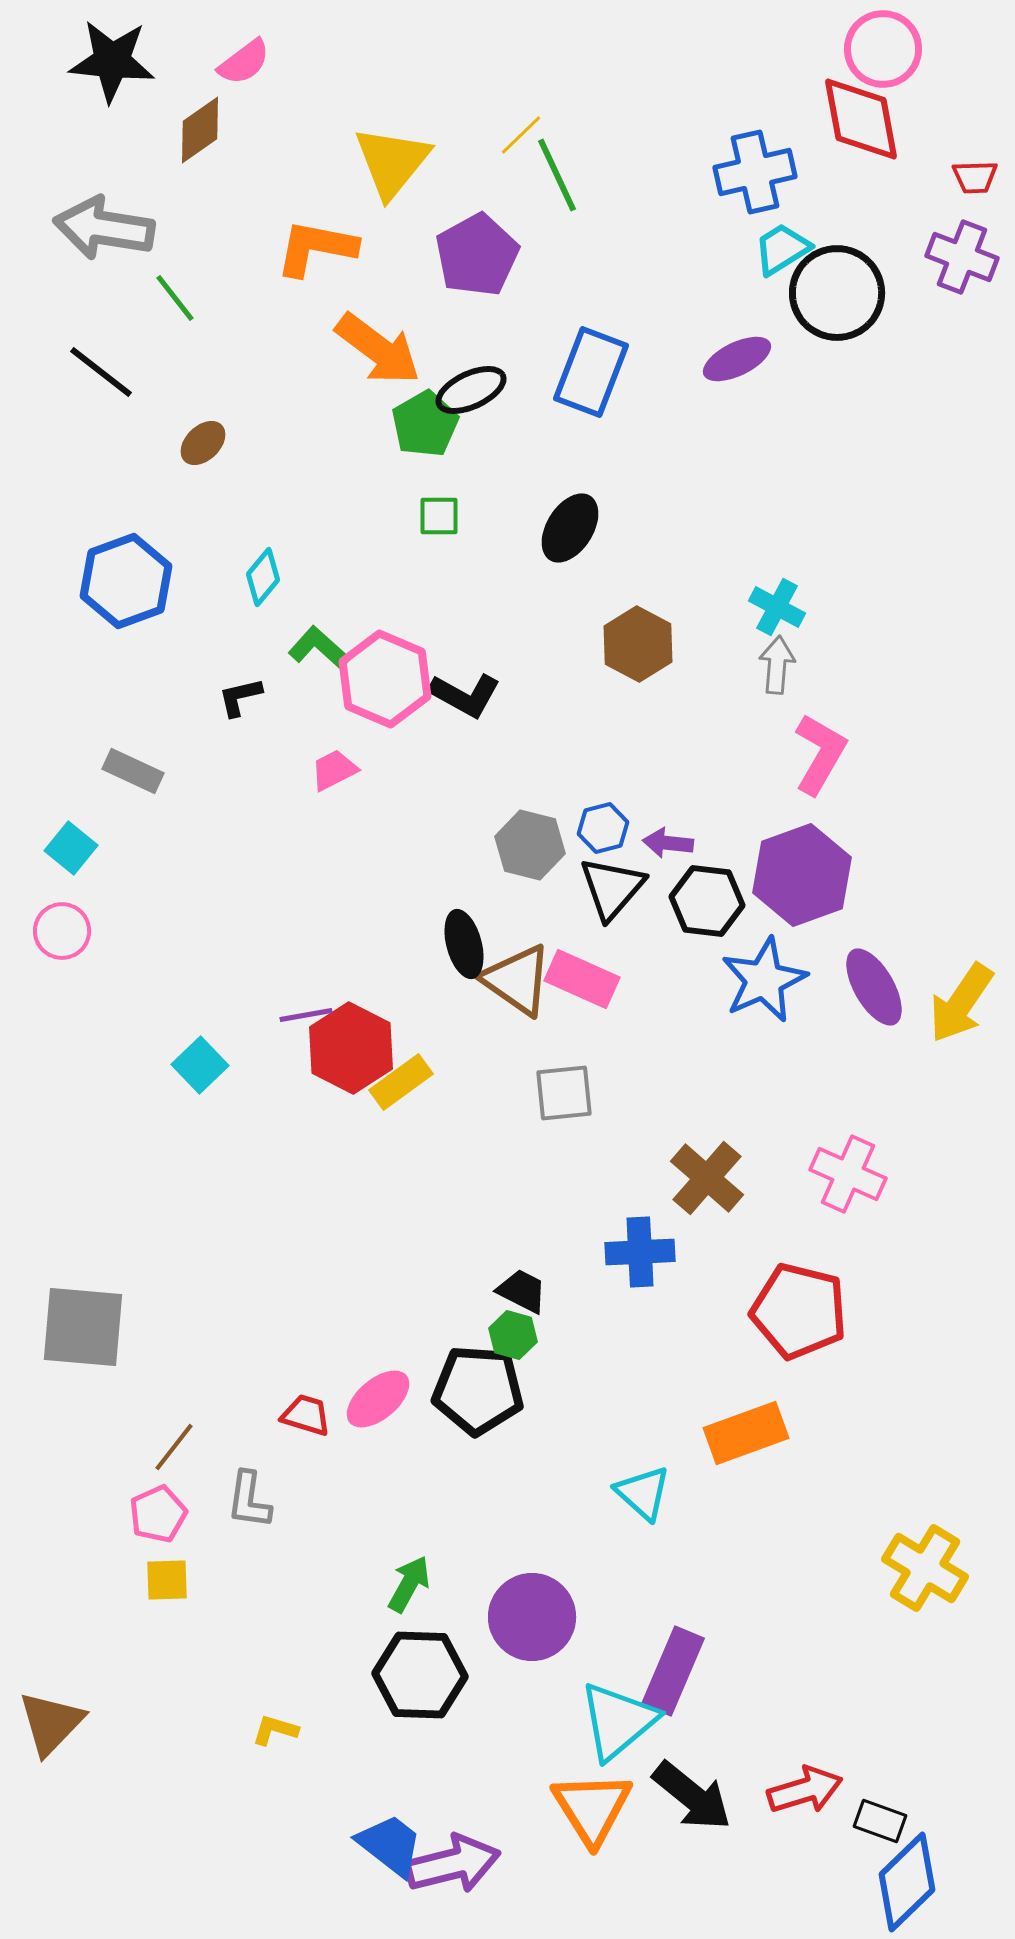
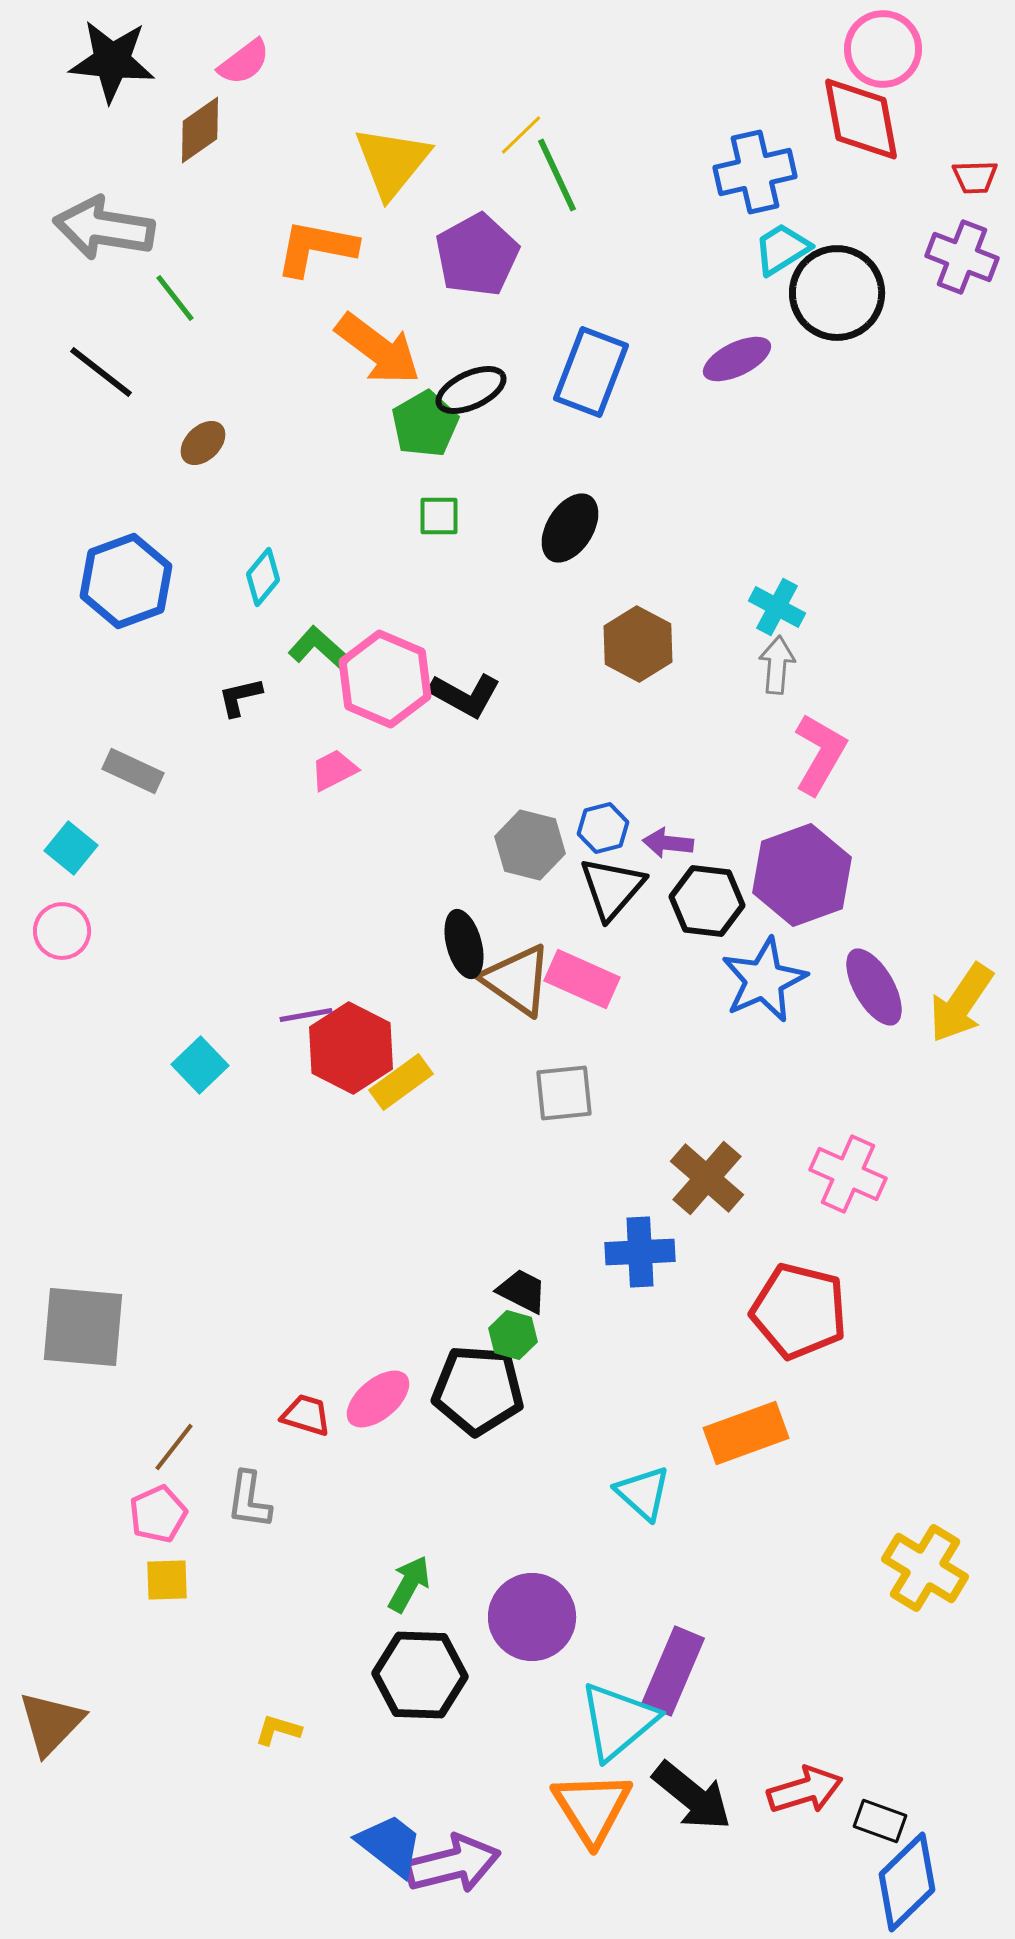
yellow L-shape at (275, 1730): moved 3 px right
